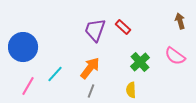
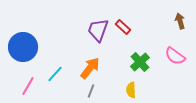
purple trapezoid: moved 3 px right
